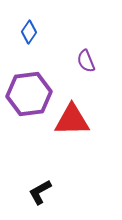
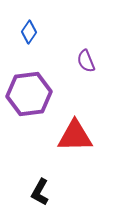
red triangle: moved 3 px right, 16 px down
black L-shape: rotated 32 degrees counterclockwise
